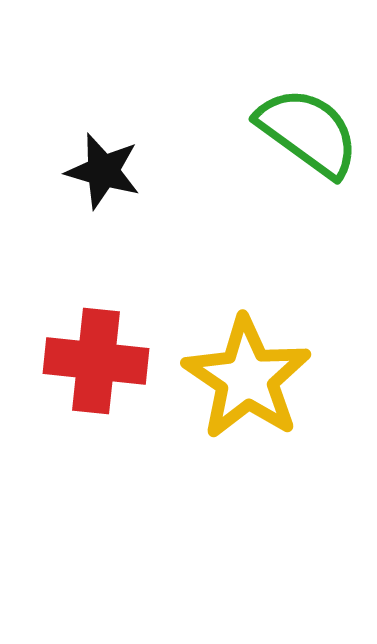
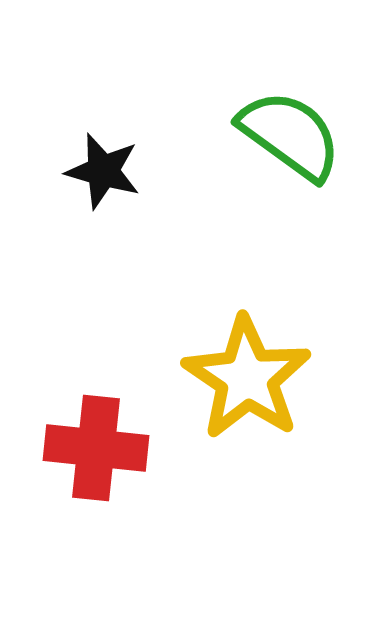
green semicircle: moved 18 px left, 3 px down
red cross: moved 87 px down
